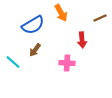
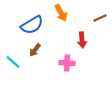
blue semicircle: moved 1 px left
